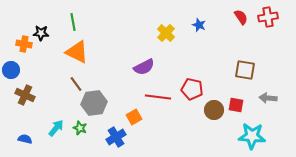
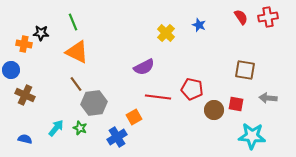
green line: rotated 12 degrees counterclockwise
red square: moved 1 px up
blue cross: moved 1 px right
